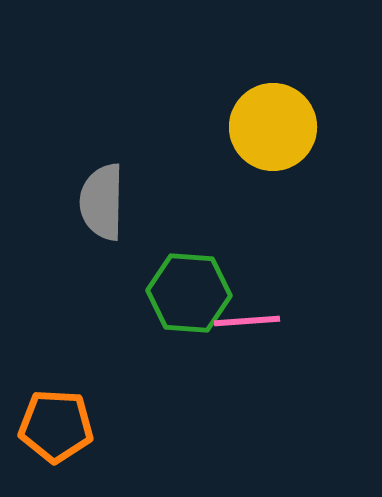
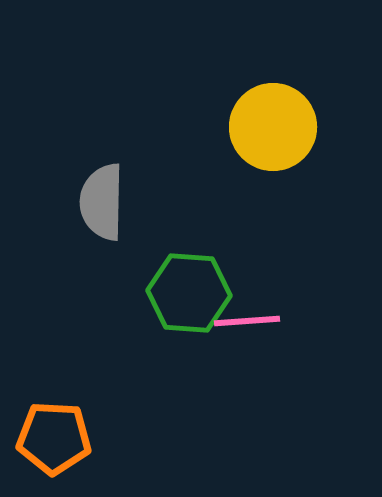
orange pentagon: moved 2 px left, 12 px down
